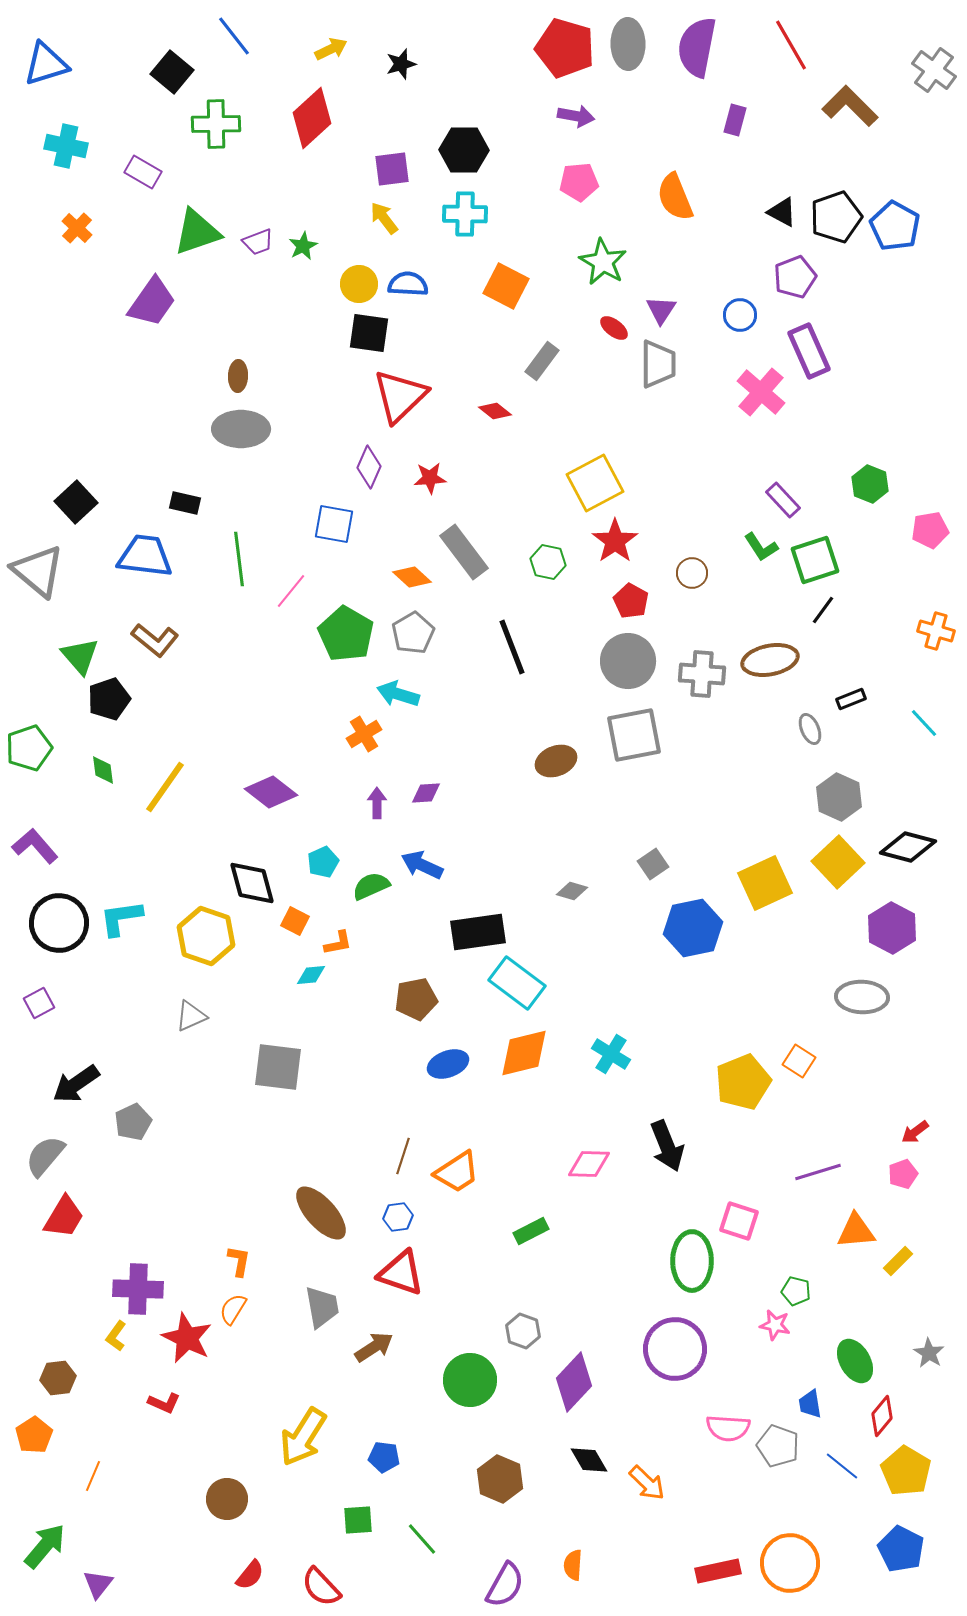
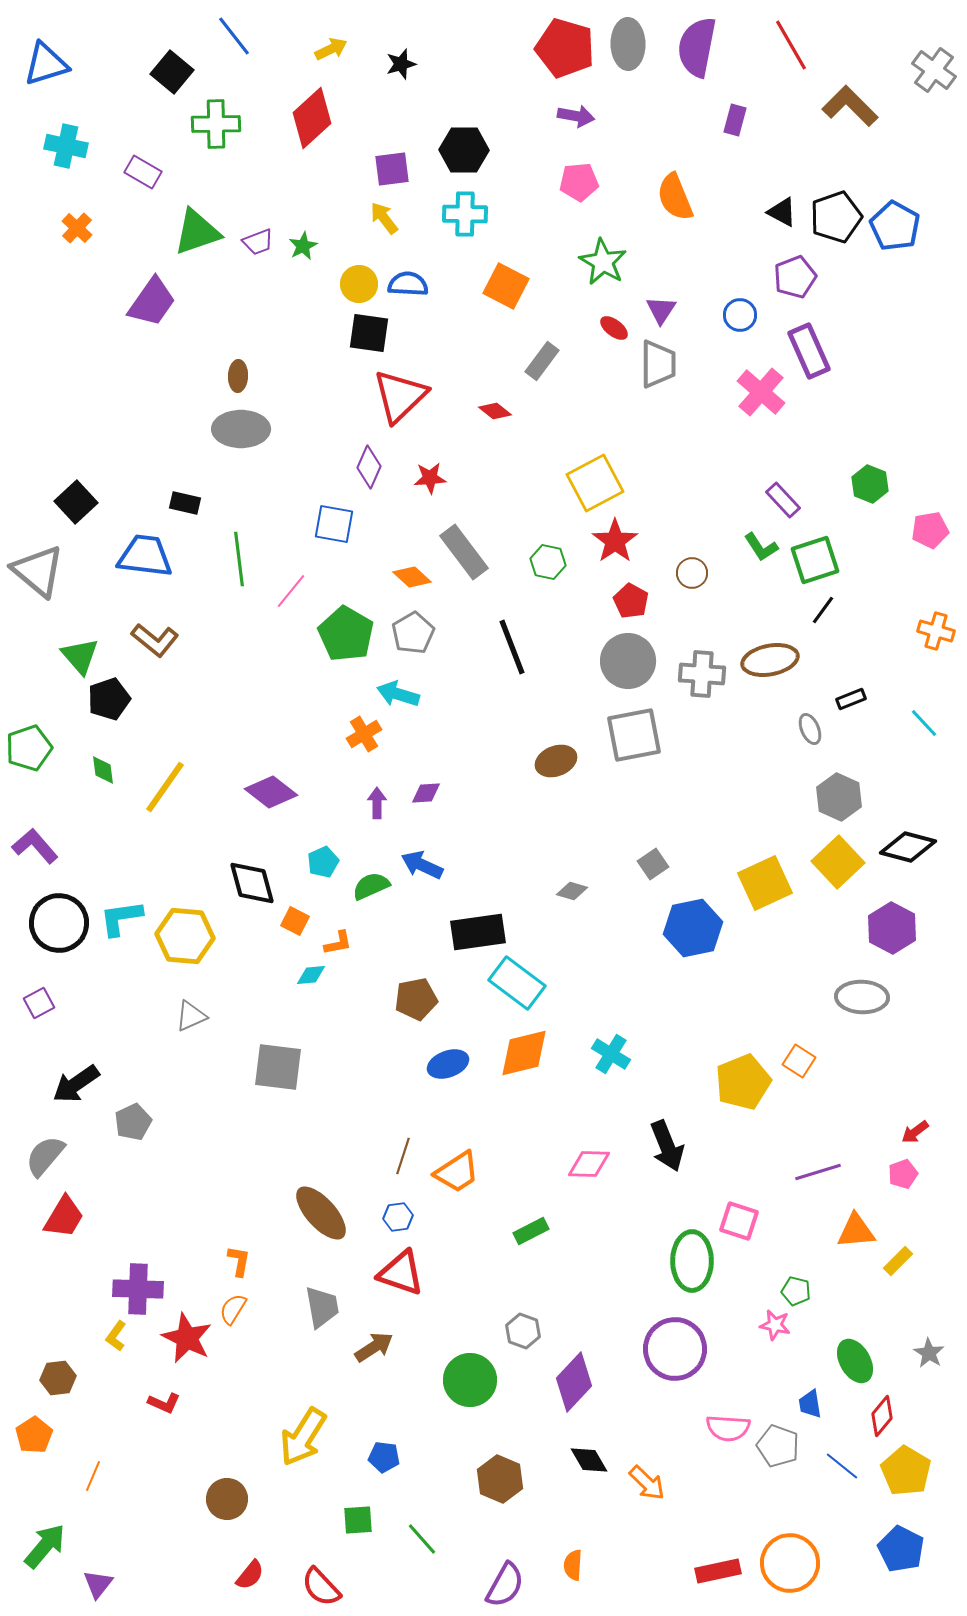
yellow hexagon at (206, 936): moved 21 px left; rotated 14 degrees counterclockwise
